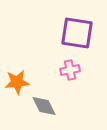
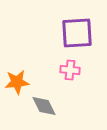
purple square: rotated 12 degrees counterclockwise
pink cross: rotated 18 degrees clockwise
